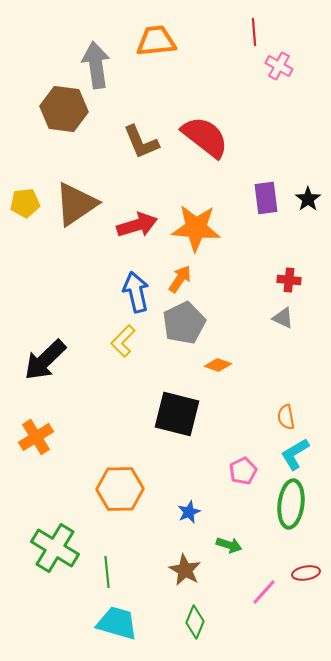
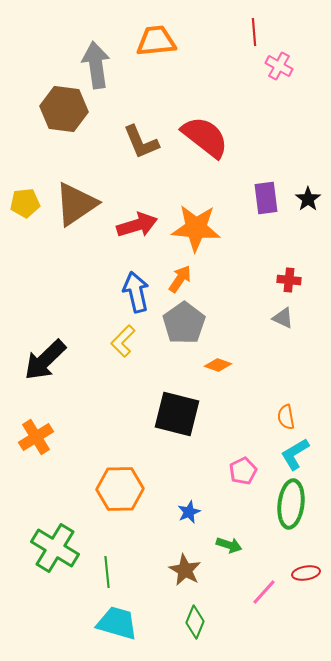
gray pentagon: rotated 9 degrees counterclockwise
